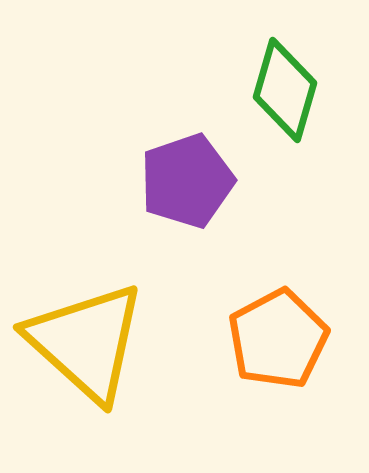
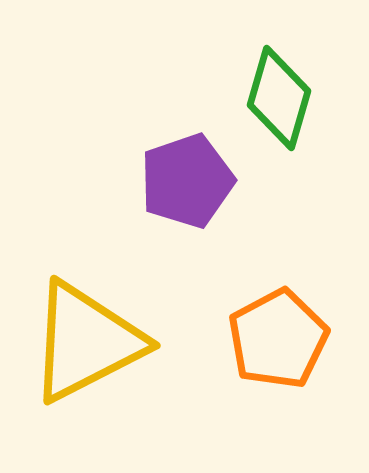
green diamond: moved 6 px left, 8 px down
yellow triangle: rotated 51 degrees clockwise
